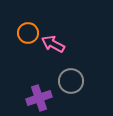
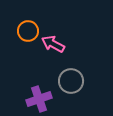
orange circle: moved 2 px up
purple cross: moved 1 px down
